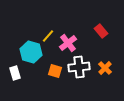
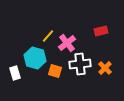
red rectangle: rotated 64 degrees counterclockwise
pink cross: moved 1 px left
cyan hexagon: moved 4 px right, 6 px down
white cross: moved 1 px right, 3 px up
